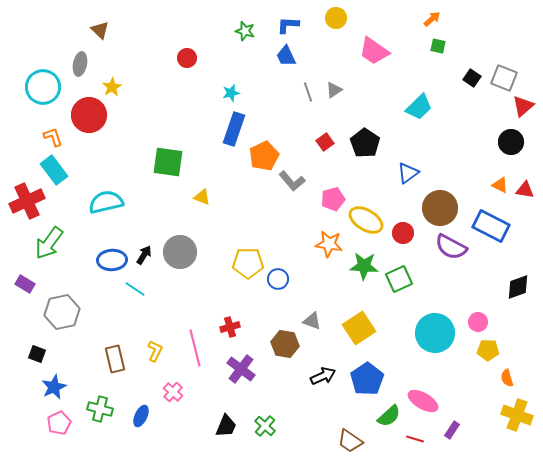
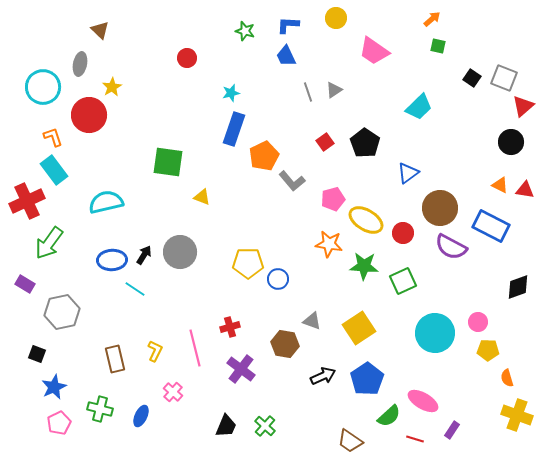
green square at (399, 279): moved 4 px right, 2 px down
